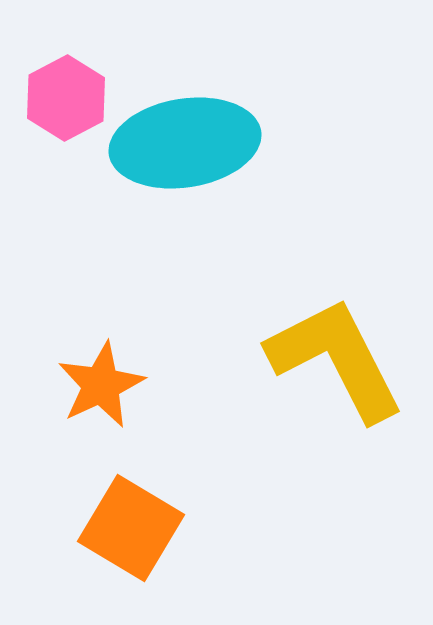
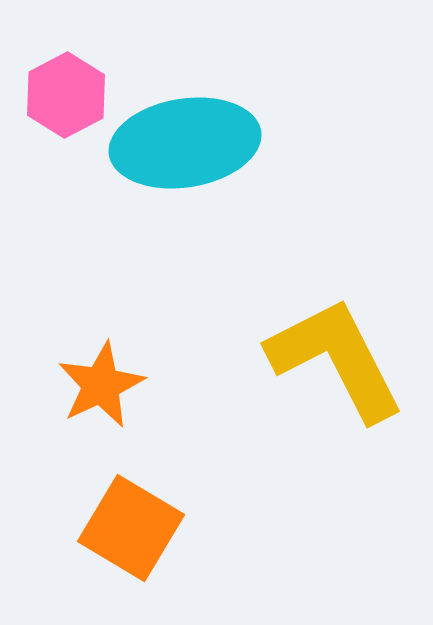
pink hexagon: moved 3 px up
